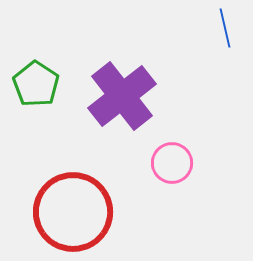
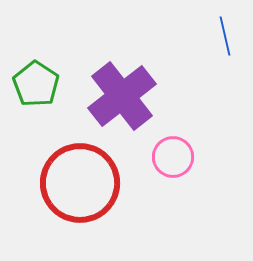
blue line: moved 8 px down
pink circle: moved 1 px right, 6 px up
red circle: moved 7 px right, 29 px up
